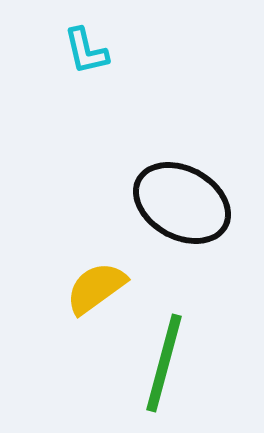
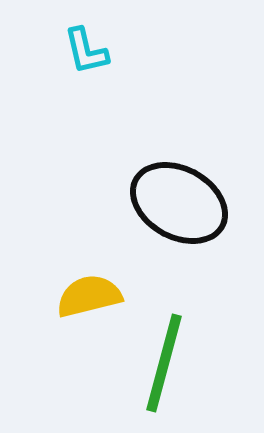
black ellipse: moved 3 px left
yellow semicircle: moved 7 px left, 8 px down; rotated 22 degrees clockwise
